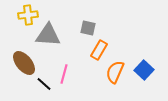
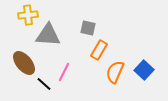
pink line: moved 2 px up; rotated 12 degrees clockwise
